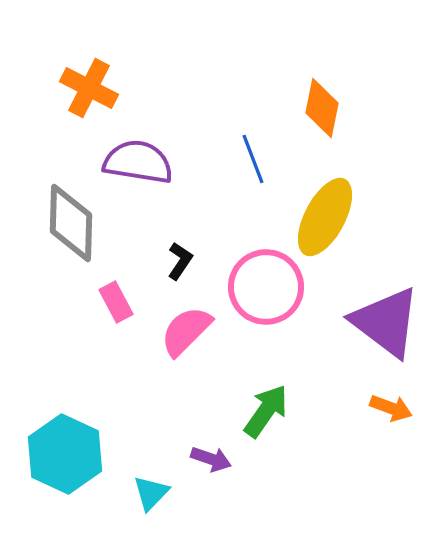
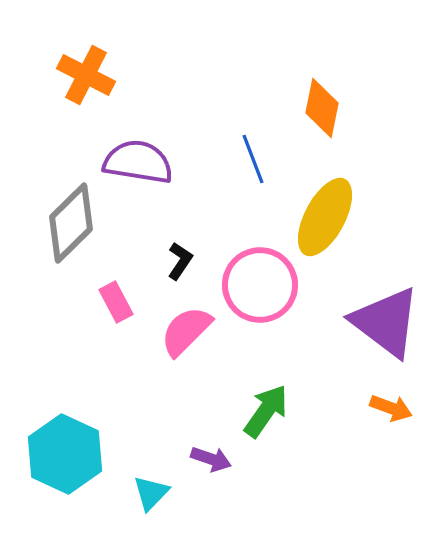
orange cross: moved 3 px left, 13 px up
gray diamond: rotated 44 degrees clockwise
pink circle: moved 6 px left, 2 px up
